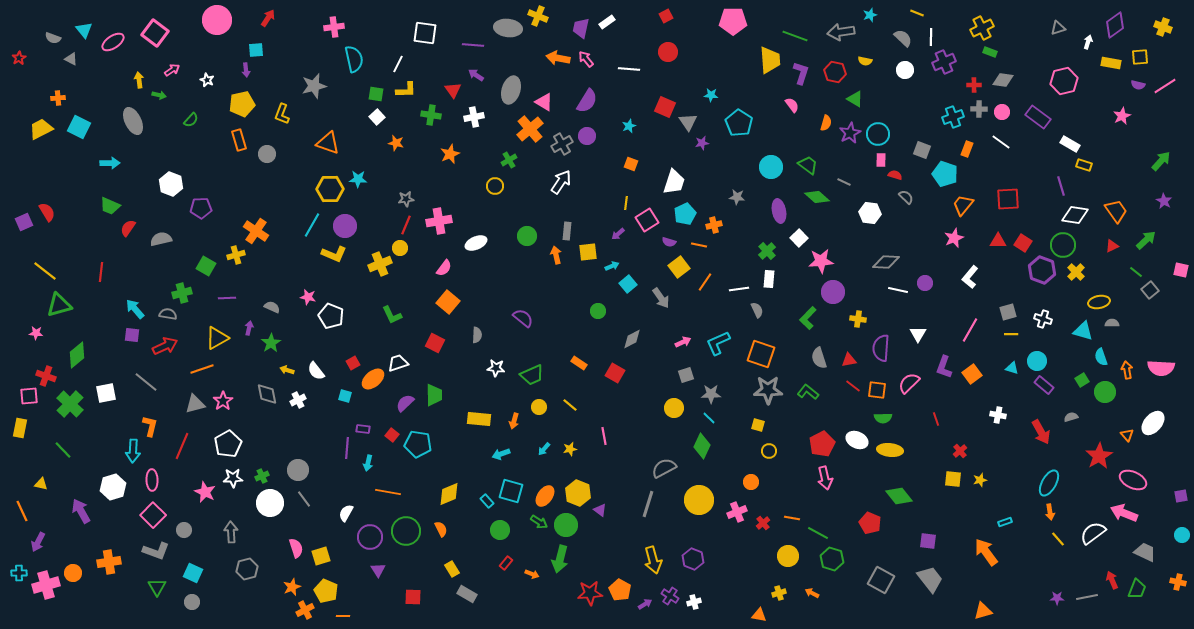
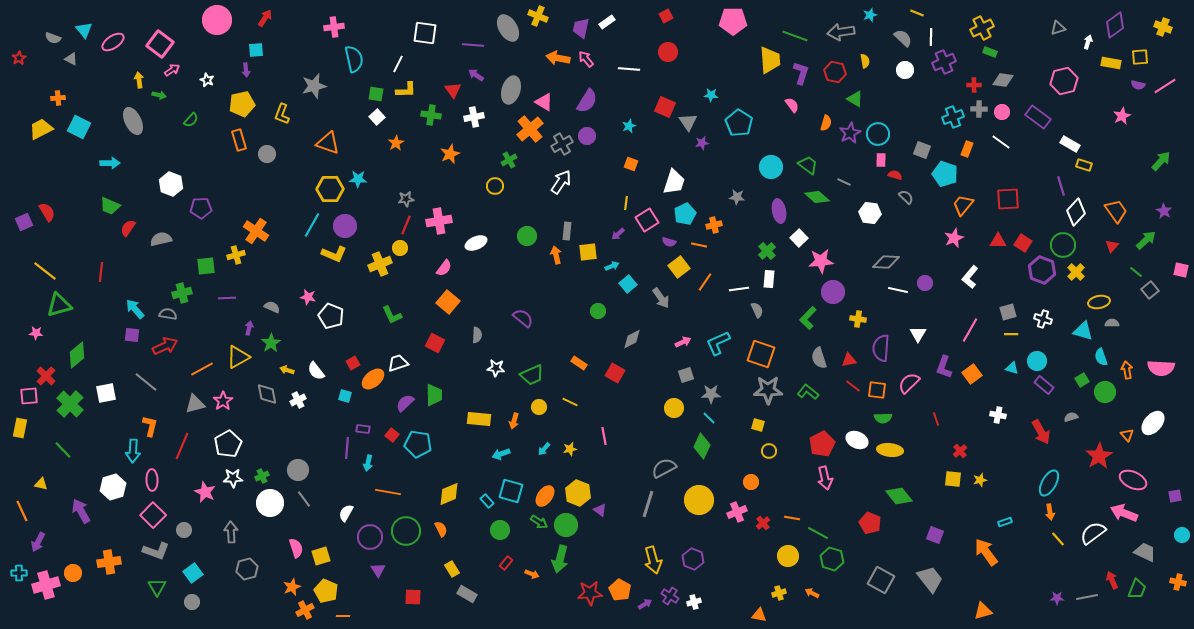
red arrow at (268, 18): moved 3 px left
gray ellipse at (508, 28): rotated 52 degrees clockwise
pink square at (155, 33): moved 5 px right, 11 px down
yellow semicircle at (865, 61): rotated 112 degrees counterclockwise
orange star at (396, 143): rotated 28 degrees clockwise
purple star at (1164, 201): moved 10 px down
white diamond at (1075, 215): moved 1 px right, 3 px up; rotated 56 degrees counterclockwise
red triangle at (1112, 246): rotated 24 degrees counterclockwise
green square at (206, 266): rotated 36 degrees counterclockwise
yellow triangle at (217, 338): moved 21 px right, 19 px down
orange line at (202, 369): rotated 10 degrees counterclockwise
red cross at (46, 376): rotated 24 degrees clockwise
yellow line at (570, 405): moved 3 px up; rotated 14 degrees counterclockwise
purple square at (1181, 496): moved 6 px left
purple square at (928, 541): moved 7 px right, 6 px up; rotated 12 degrees clockwise
cyan square at (193, 573): rotated 30 degrees clockwise
